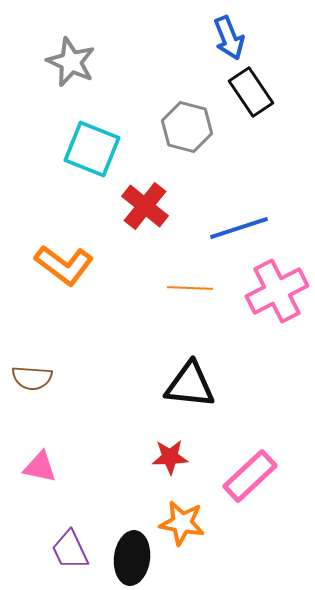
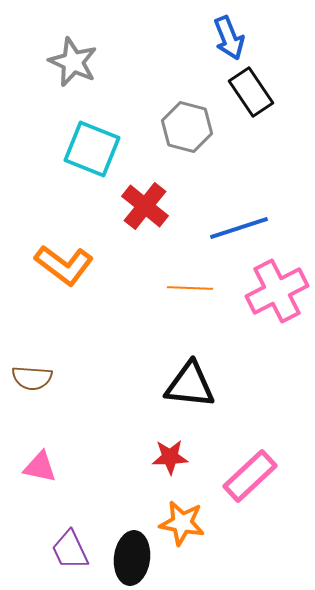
gray star: moved 2 px right
